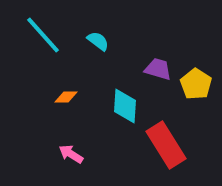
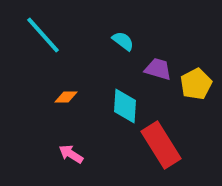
cyan semicircle: moved 25 px right
yellow pentagon: rotated 12 degrees clockwise
red rectangle: moved 5 px left
